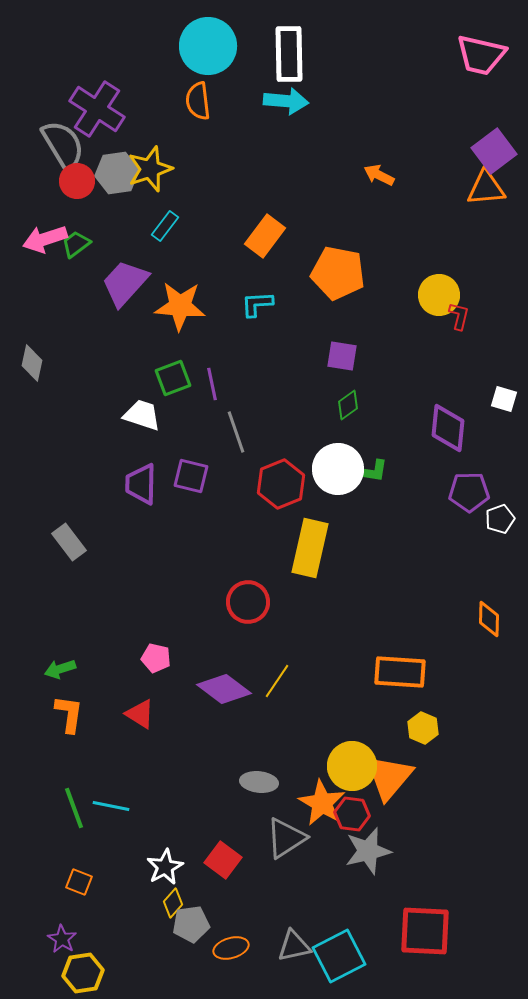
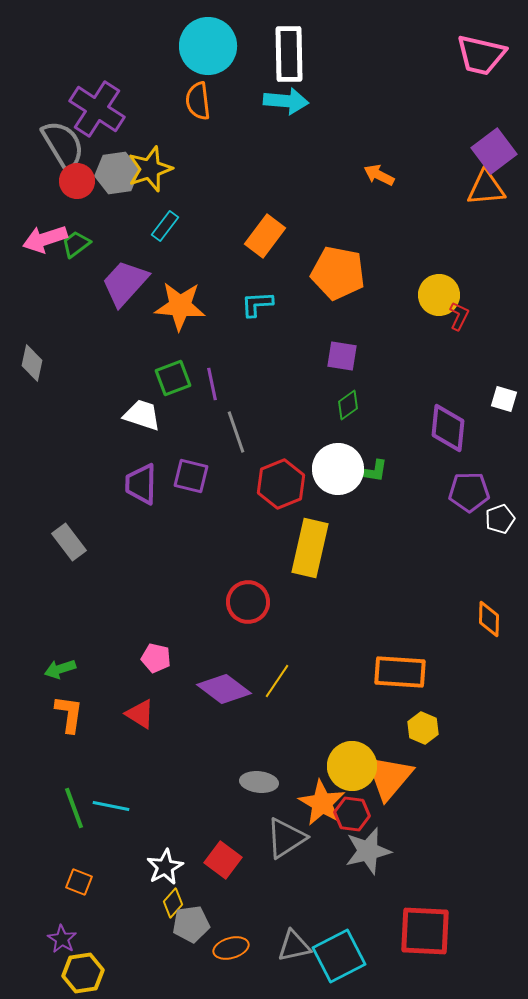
red L-shape at (459, 316): rotated 12 degrees clockwise
